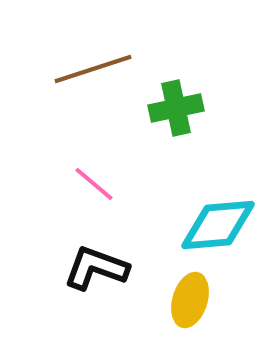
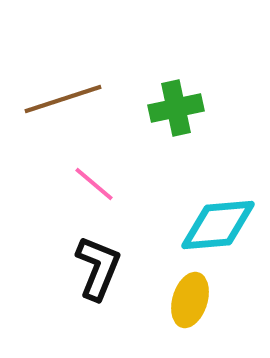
brown line: moved 30 px left, 30 px down
black L-shape: moved 2 px right; rotated 92 degrees clockwise
